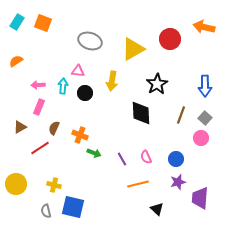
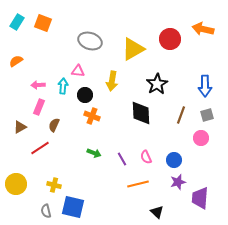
orange arrow: moved 1 px left, 2 px down
black circle: moved 2 px down
gray square: moved 2 px right, 3 px up; rotated 32 degrees clockwise
brown semicircle: moved 3 px up
orange cross: moved 12 px right, 19 px up
blue circle: moved 2 px left, 1 px down
black triangle: moved 3 px down
